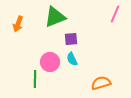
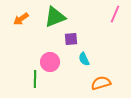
orange arrow: moved 3 px right, 5 px up; rotated 35 degrees clockwise
cyan semicircle: moved 12 px right
